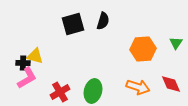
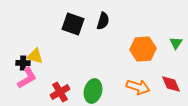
black square: rotated 35 degrees clockwise
